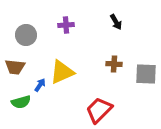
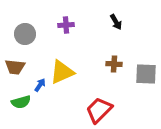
gray circle: moved 1 px left, 1 px up
